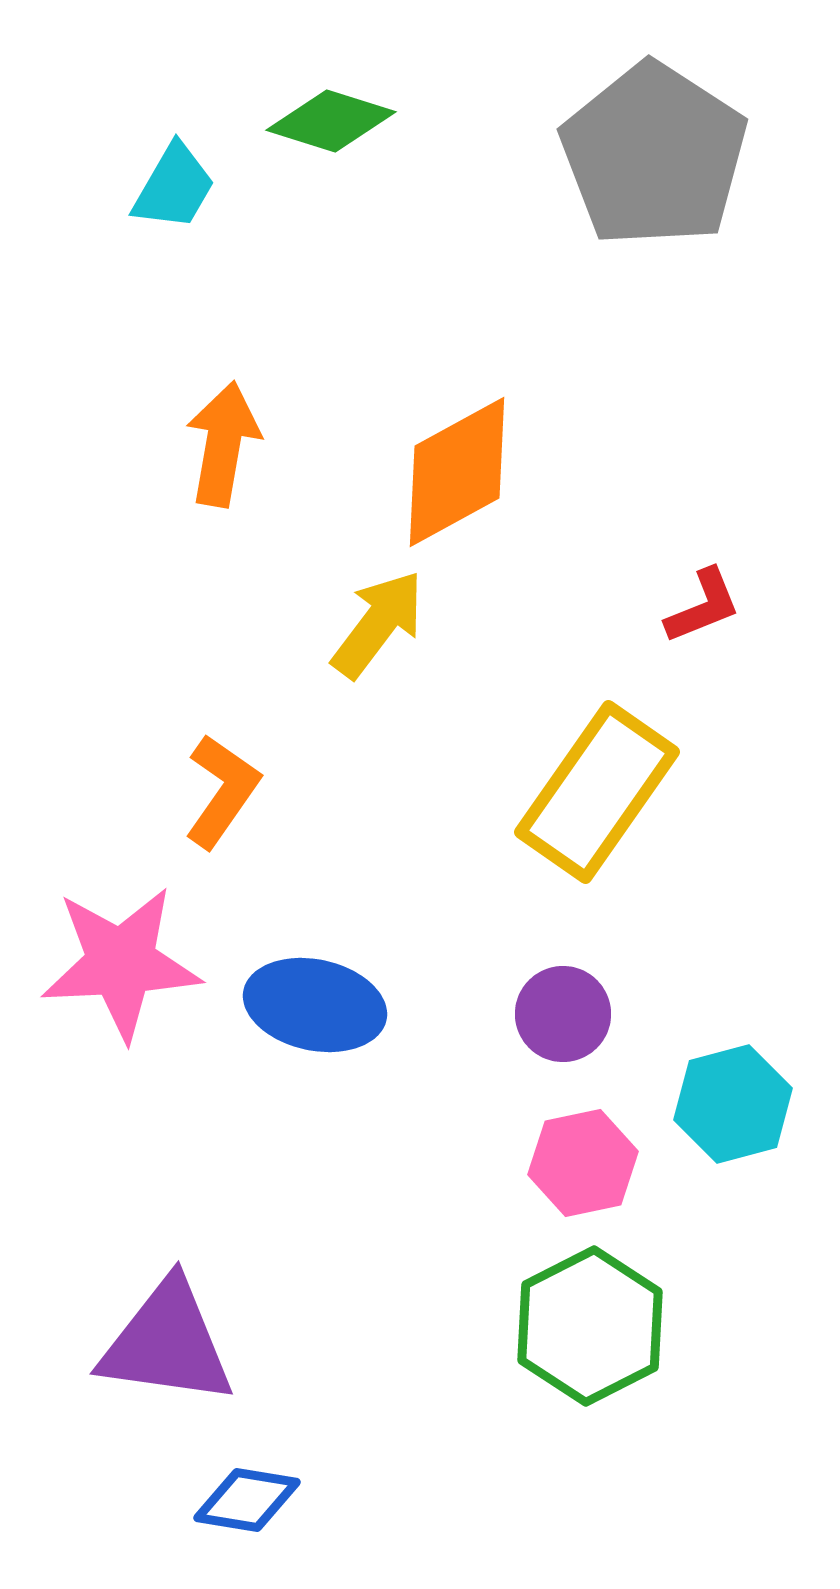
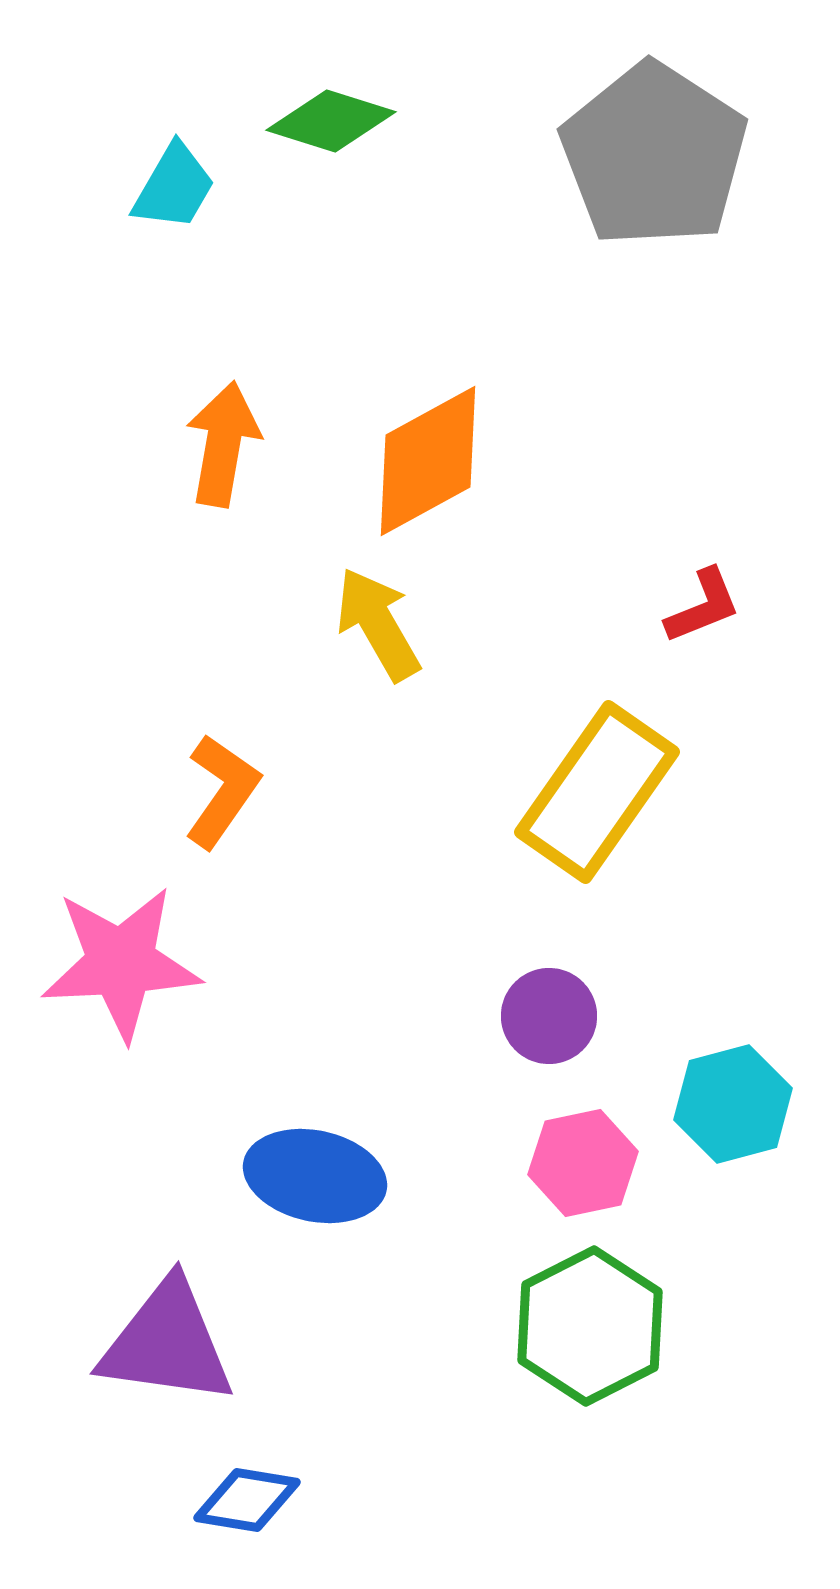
orange diamond: moved 29 px left, 11 px up
yellow arrow: rotated 67 degrees counterclockwise
blue ellipse: moved 171 px down
purple circle: moved 14 px left, 2 px down
